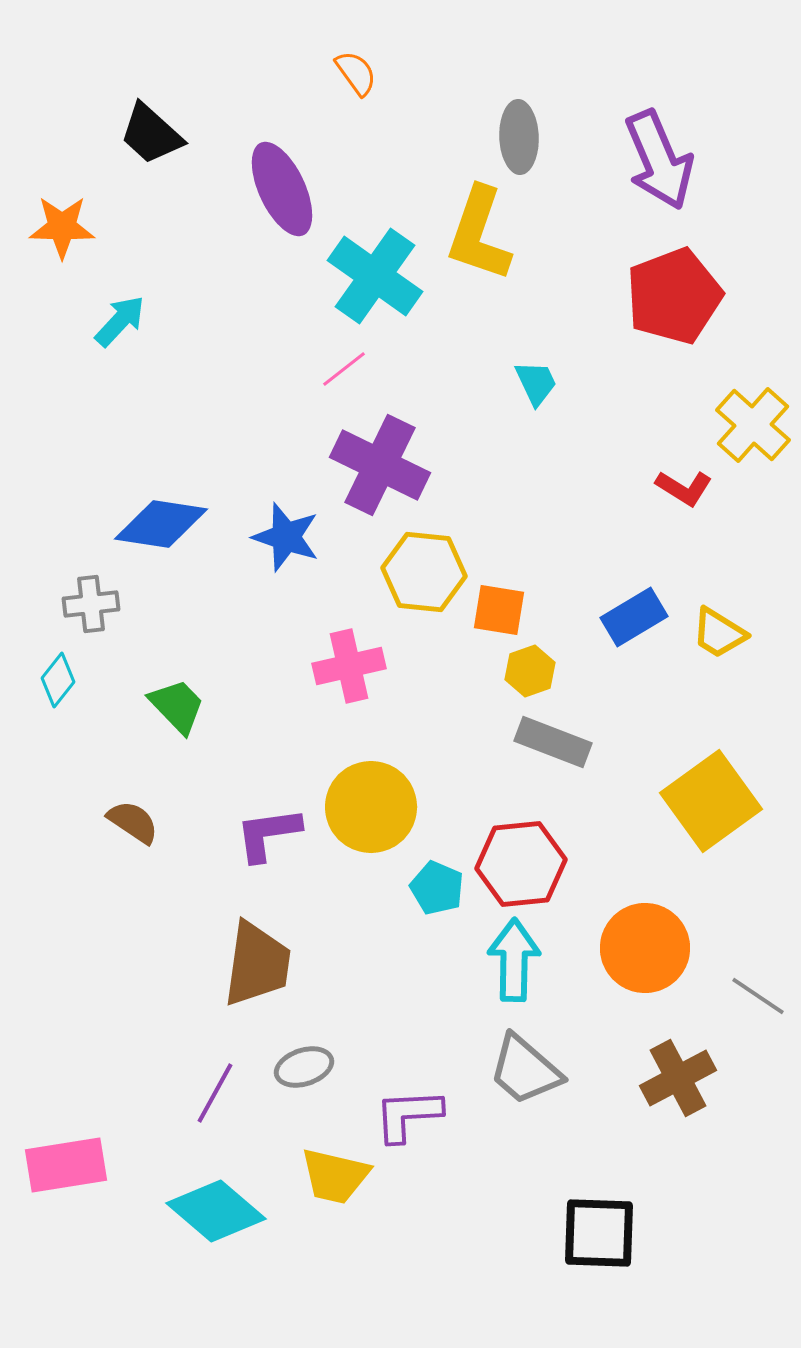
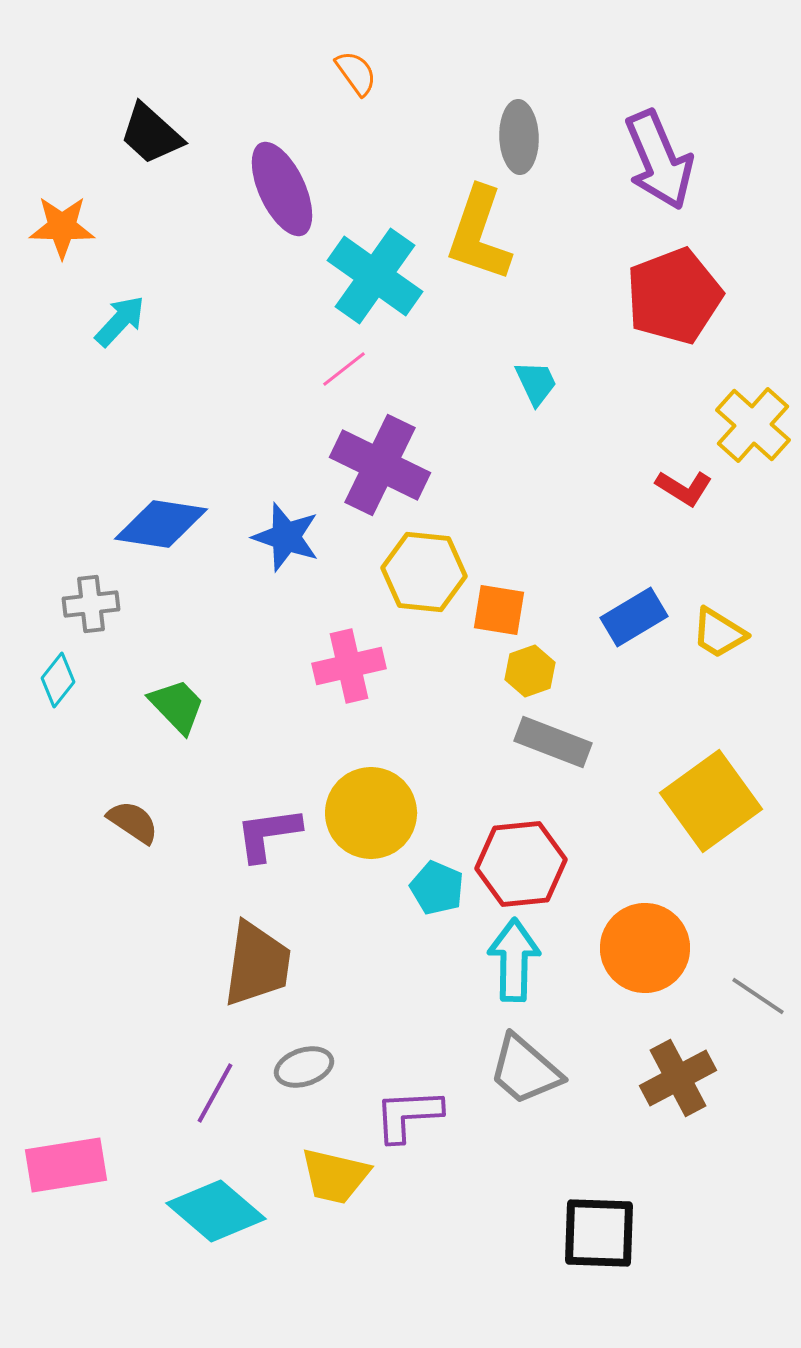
yellow circle at (371, 807): moved 6 px down
